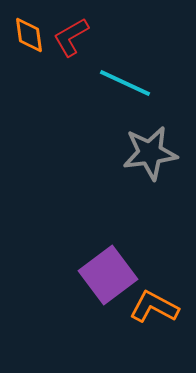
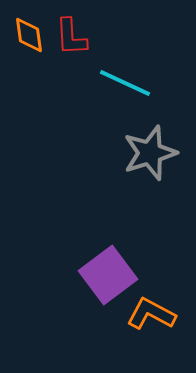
red L-shape: rotated 63 degrees counterclockwise
gray star: rotated 10 degrees counterclockwise
orange L-shape: moved 3 px left, 7 px down
